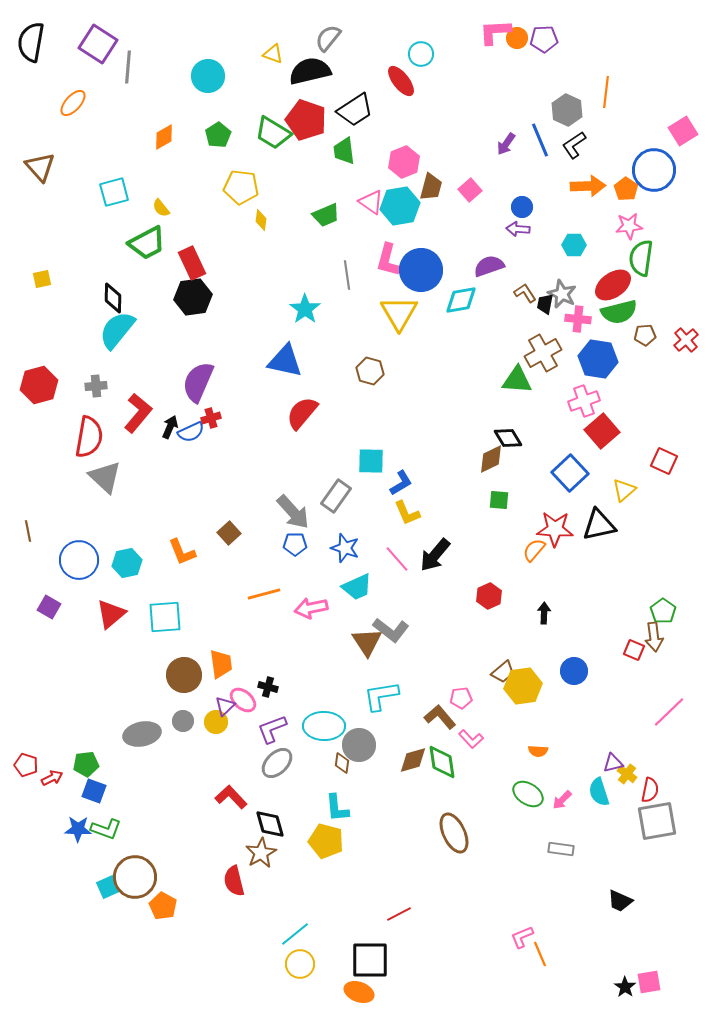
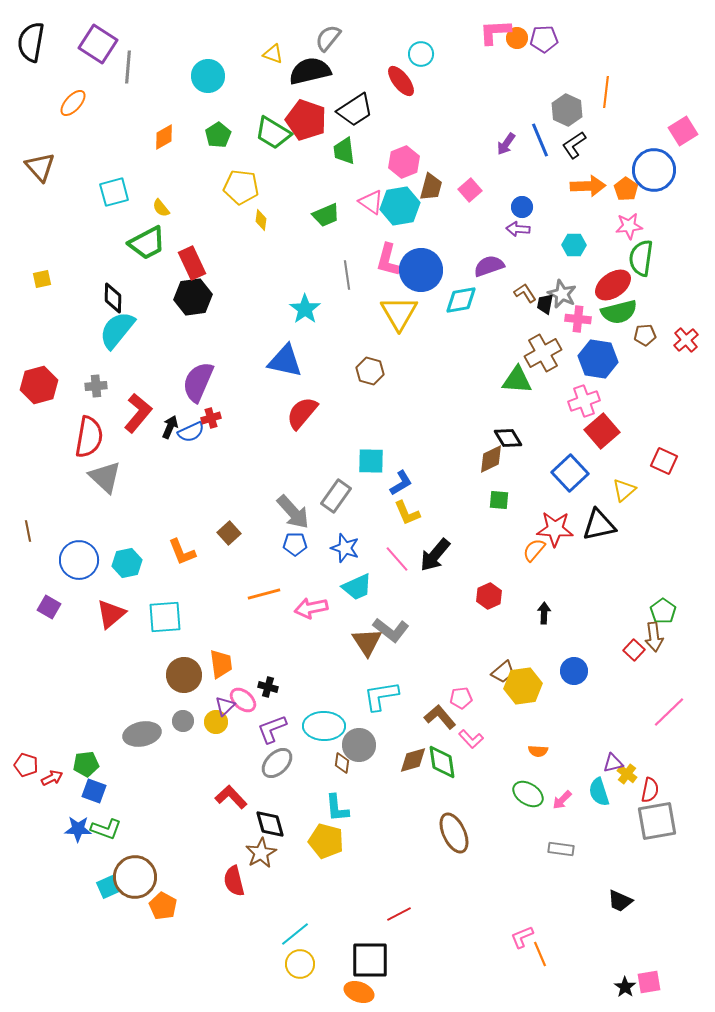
red square at (634, 650): rotated 20 degrees clockwise
